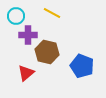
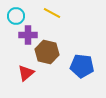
blue pentagon: rotated 15 degrees counterclockwise
